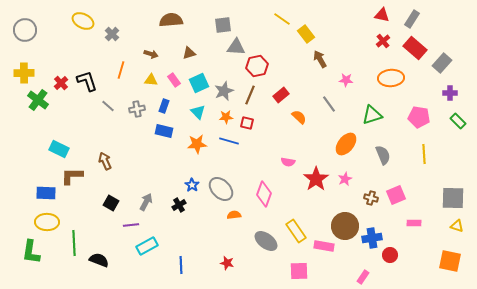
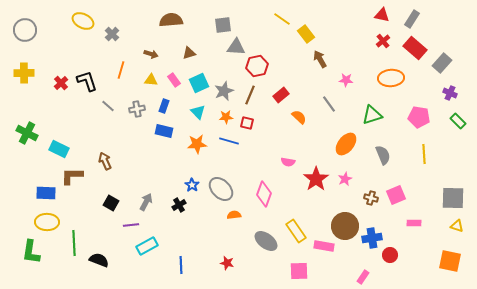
purple cross at (450, 93): rotated 24 degrees clockwise
green cross at (38, 100): moved 11 px left, 33 px down; rotated 10 degrees counterclockwise
